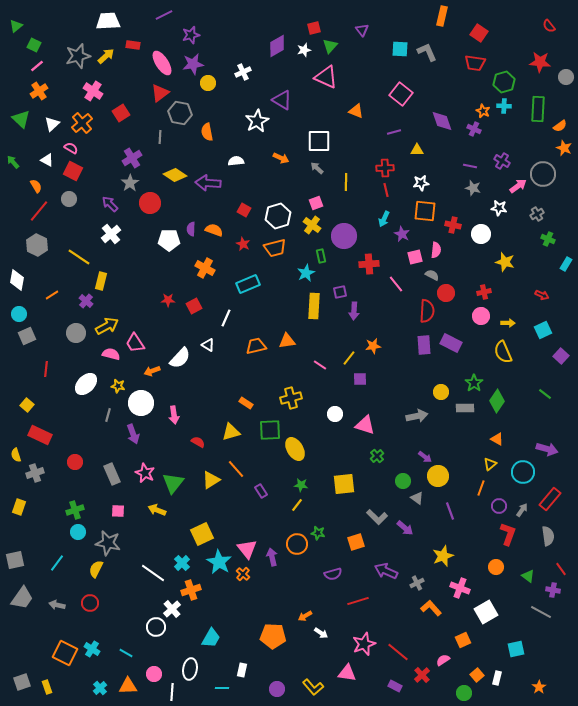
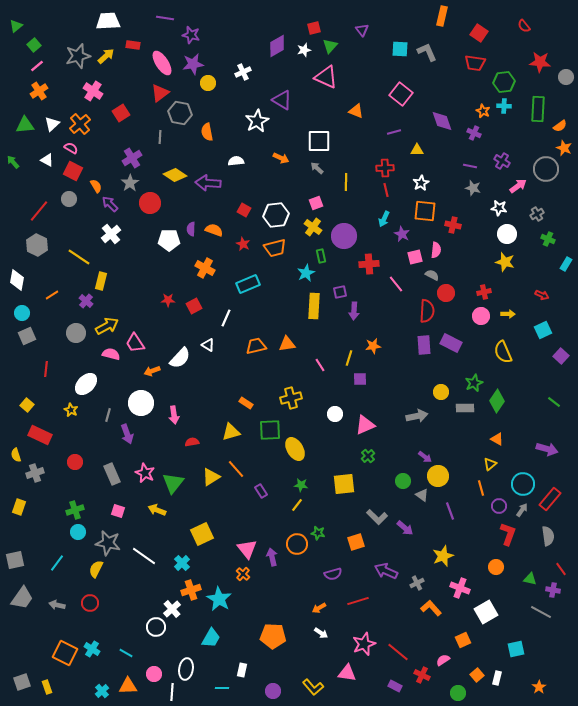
purple line at (164, 15): moved 1 px right, 3 px down; rotated 36 degrees clockwise
red semicircle at (549, 26): moved 25 px left
purple star at (191, 35): rotated 30 degrees clockwise
green square at (34, 45): rotated 24 degrees clockwise
green hexagon at (504, 82): rotated 10 degrees clockwise
green triangle at (21, 119): moved 4 px right, 6 px down; rotated 48 degrees counterclockwise
orange cross at (82, 123): moved 2 px left, 1 px down
purple cross at (474, 129): moved 4 px down
gray circle at (543, 174): moved 3 px right, 5 px up
white star at (421, 183): rotated 21 degrees counterclockwise
orange semicircle at (36, 186): moved 60 px right
white hexagon at (278, 216): moved 2 px left, 1 px up; rotated 10 degrees clockwise
yellow cross at (312, 225): moved 1 px right, 2 px down
white circle at (481, 234): moved 26 px right
cyan circle at (19, 314): moved 3 px right, 1 px up
yellow arrow at (508, 323): moved 9 px up
orange triangle at (287, 341): moved 3 px down
yellow line at (349, 358): rotated 21 degrees counterclockwise
pink line at (320, 365): rotated 24 degrees clockwise
green star at (474, 383): rotated 12 degrees clockwise
yellow star at (118, 386): moved 47 px left, 24 px down; rotated 16 degrees clockwise
green line at (545, 394): moved 9 px right, 8 px down
pink triangle at (365, 425): rotated 40 degrees counterclockwise
purple arrow at (133, 434): moved 6 px left
red semicircle at (198, 442): moved 6 px left; rotated 40 degrees counterclockwise
green cross at (377, 456): moved 9 px left
cyan circle at (523, 472): moved 12 px down
yellow triangle at (211, 480): moved 3 px up
orange line at (481, 488): rotated 35 degrees counterclockwise
gray triangle at (417, 498): moved 5 px right, 3 px up
pink square at (118, 511): rotated 16 degrees clockwise
cyan star at (219, 562): moved 37 px down
white line at (153, 573): moved 9 px left, 17 px up
green triangle at (528, 576): moved 2 px right, 3 px down; rotated 24 degrees counterclockwise
orange arrow at (305, 616): moved 14 px right, 8 px up
white ellipse at (190, 669): moved 4 px left
red cross at (422, 675): rotated 21 degrees counterclockwise
cyan cross at (100, 688): moved 2 px right, 3 px down
purple circle at (277, 689): moved 4 px left, 2 px down
green circle at (464, 693): moved 6 px left
